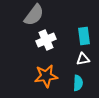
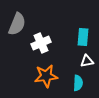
gray semicircle: moved 17 px left, 9 px down; rotated 15 degrees counterclockwise
cyan rectangle: moved 1 px left, 1 px down; rotated 12 degrees clockwise
white cross: moved 5 px left, 3 px down
white triangle: moved 4 px right, 2 px down
